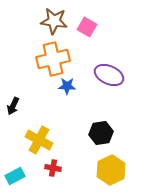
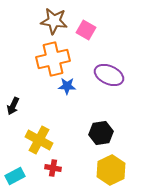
pink square: moved 1 px left, 3 px down
